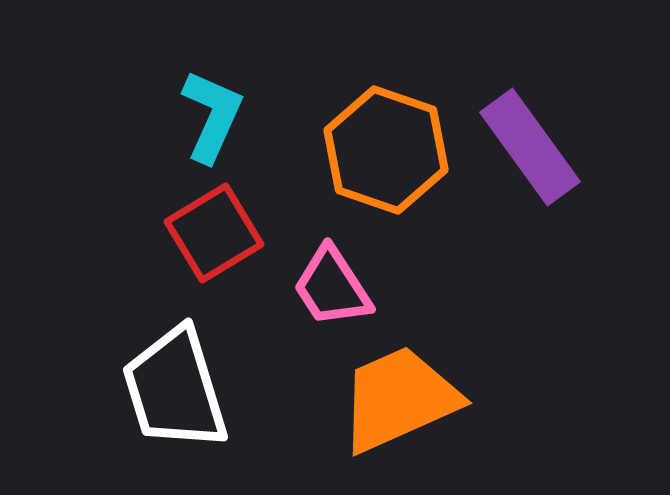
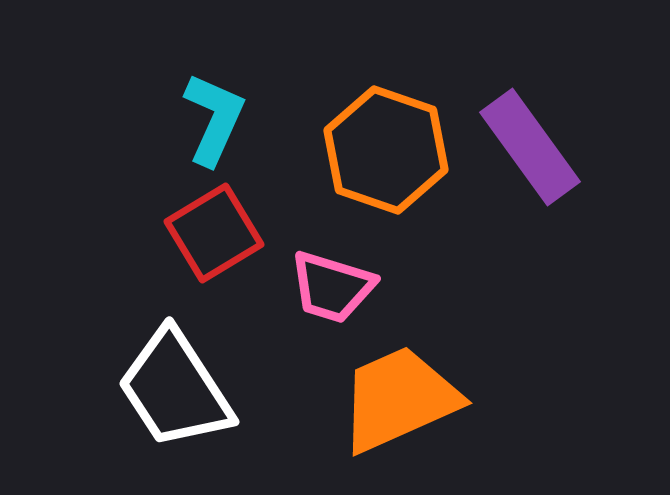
cyan L-shape: moved 2 px right, 3 px down
pink trapezoid: rotated 40 degrees counterclockwise
white trapezoid: rotated 16 degrees counterclockwise
